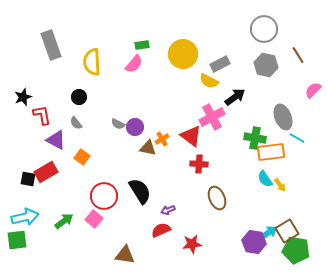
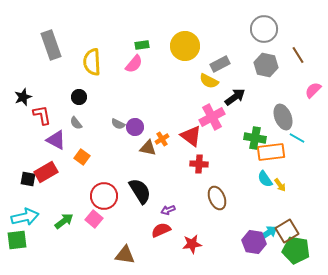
yellow circle at (183, 54): moved 2 px right, 8 px up
